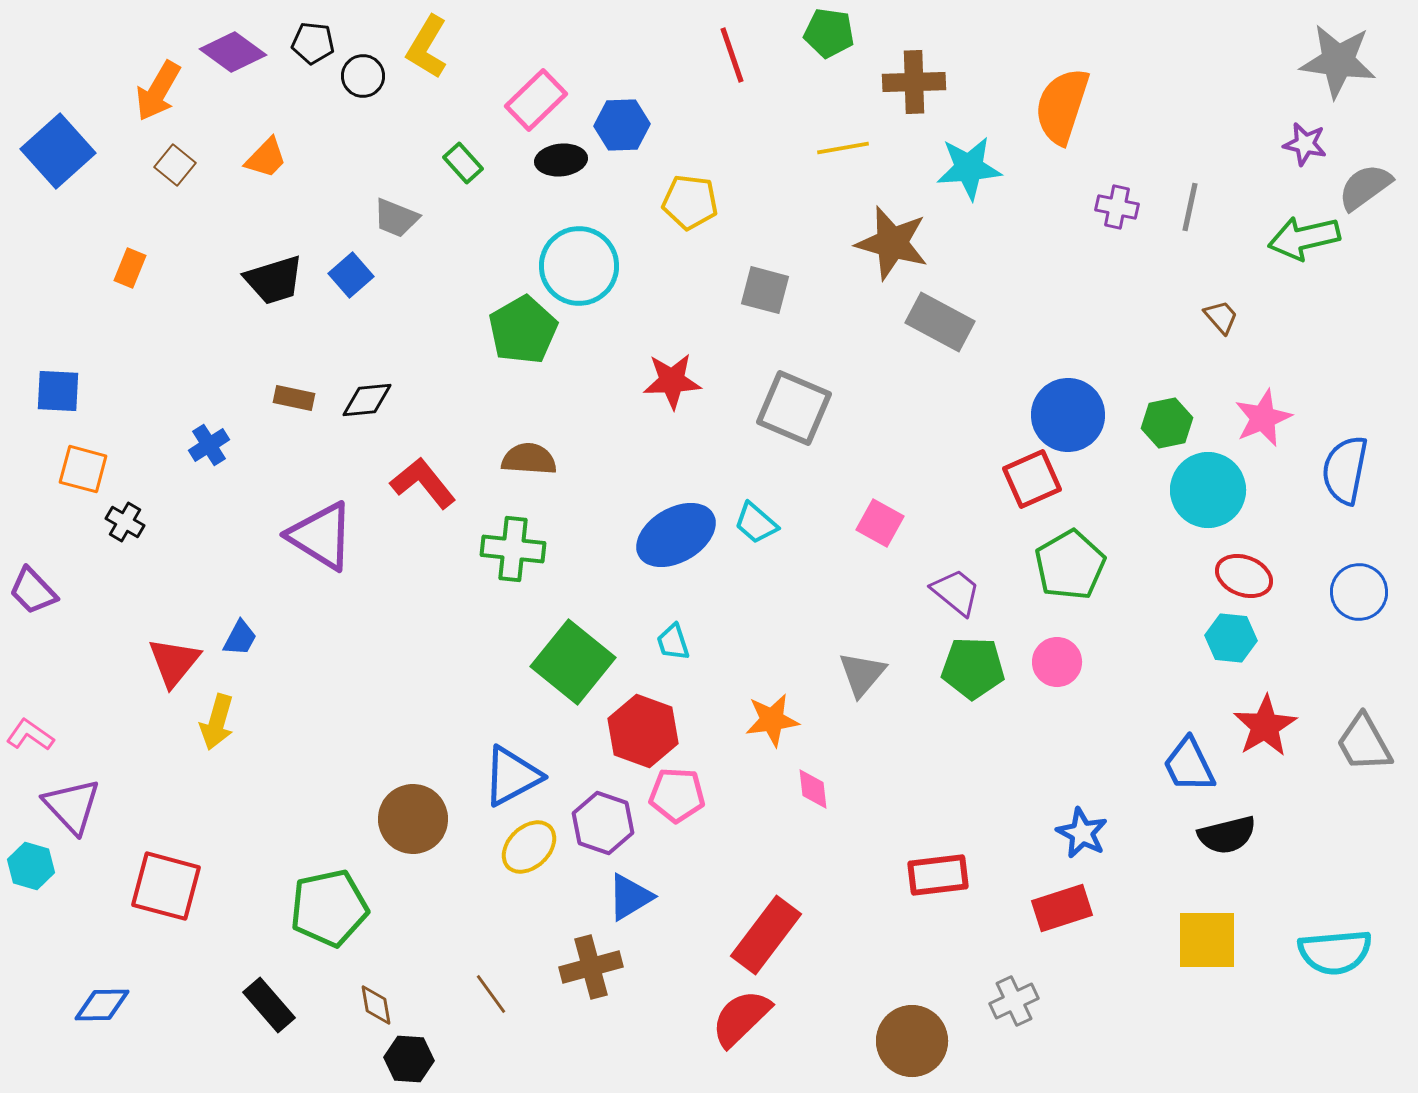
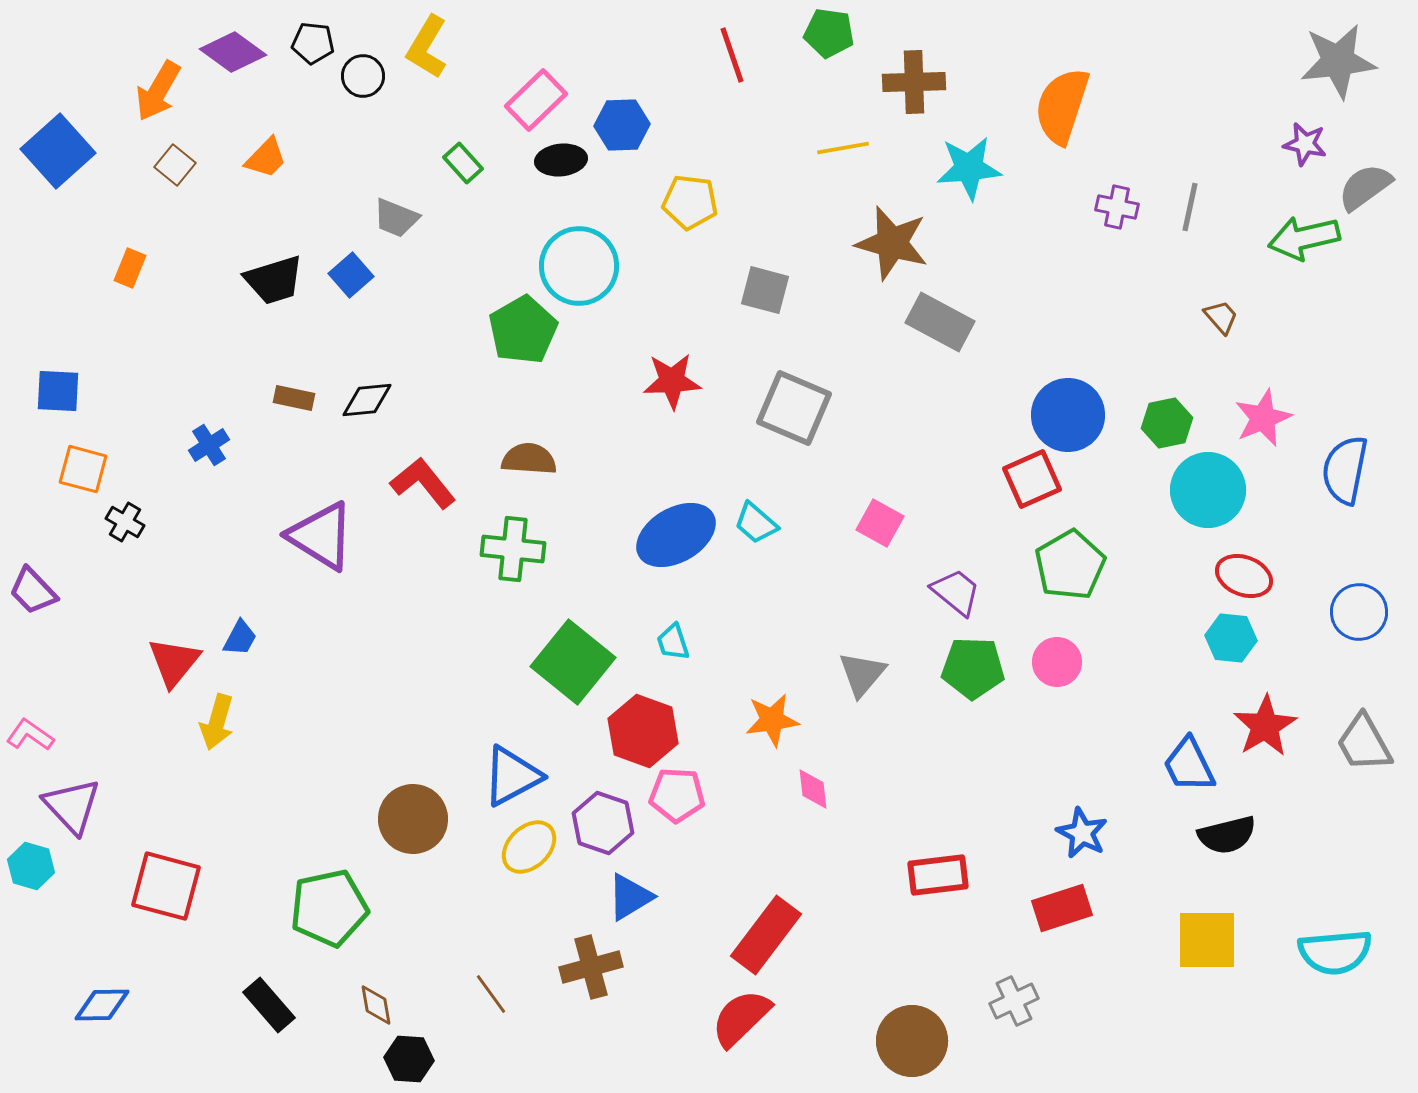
gray star at (1338, 61): rotated 14 degrees counterclockwise
blue circle at (1359, 592): moved 20 px down
